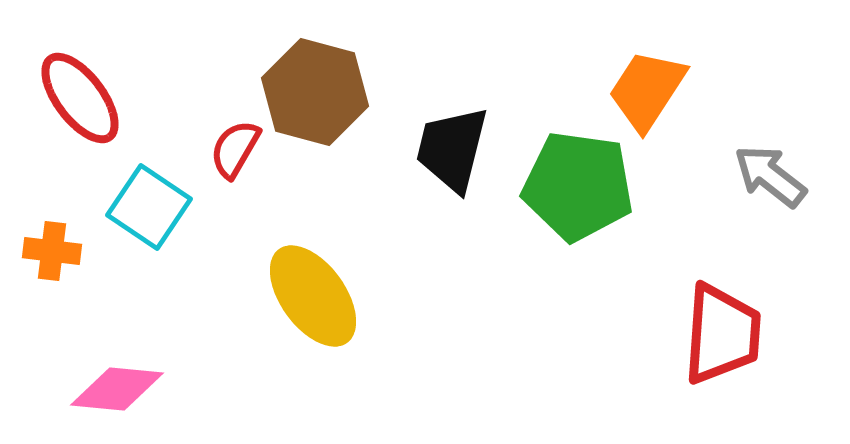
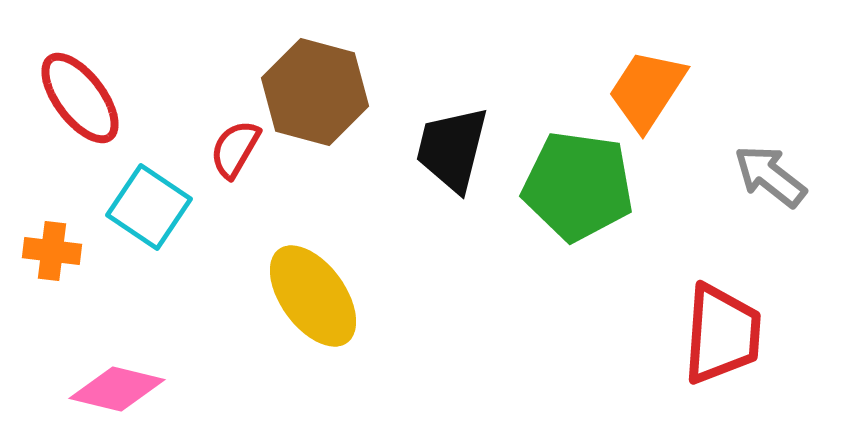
pink diamond: rotated 8 degrees clockwise
